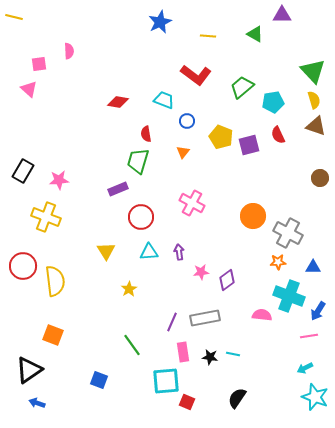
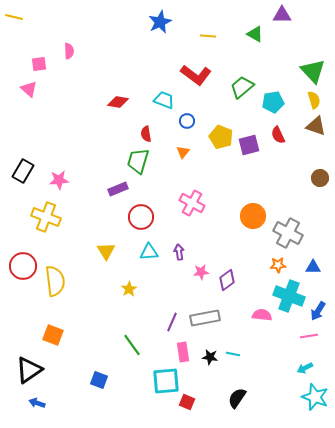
orange star at (278, 262): moved 3 px down
